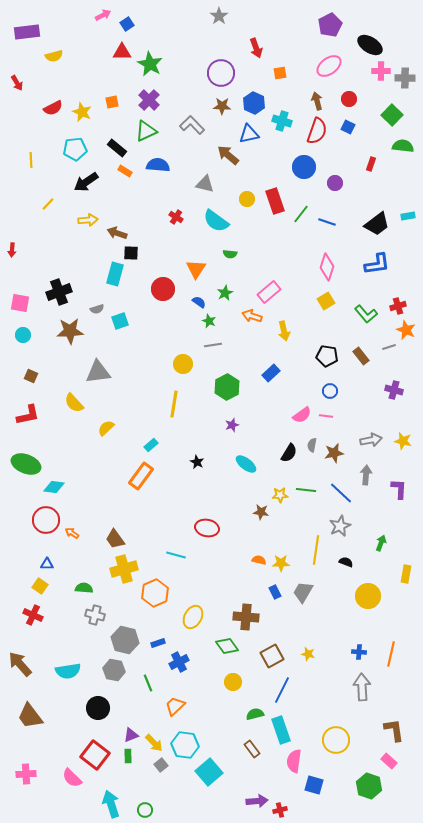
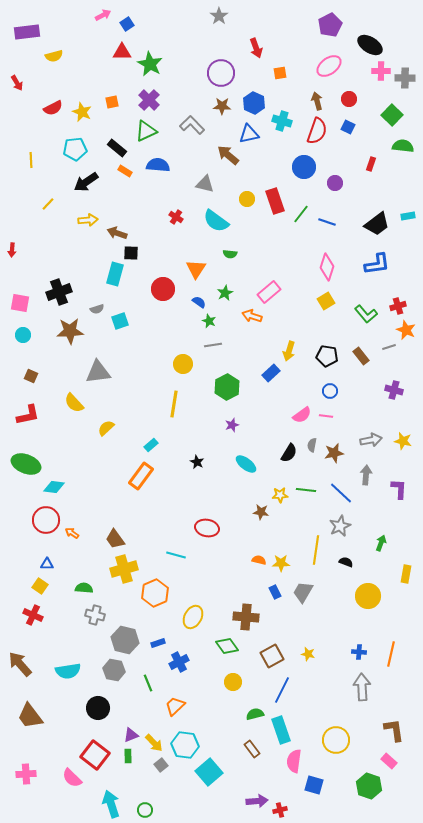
yellow arrow at (284, 331): moved 5 px right, 20 px down; rotated 30 degrees clockwise
